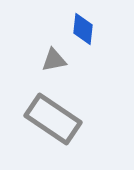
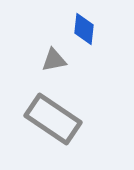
blue diamond: moved 1 px right
